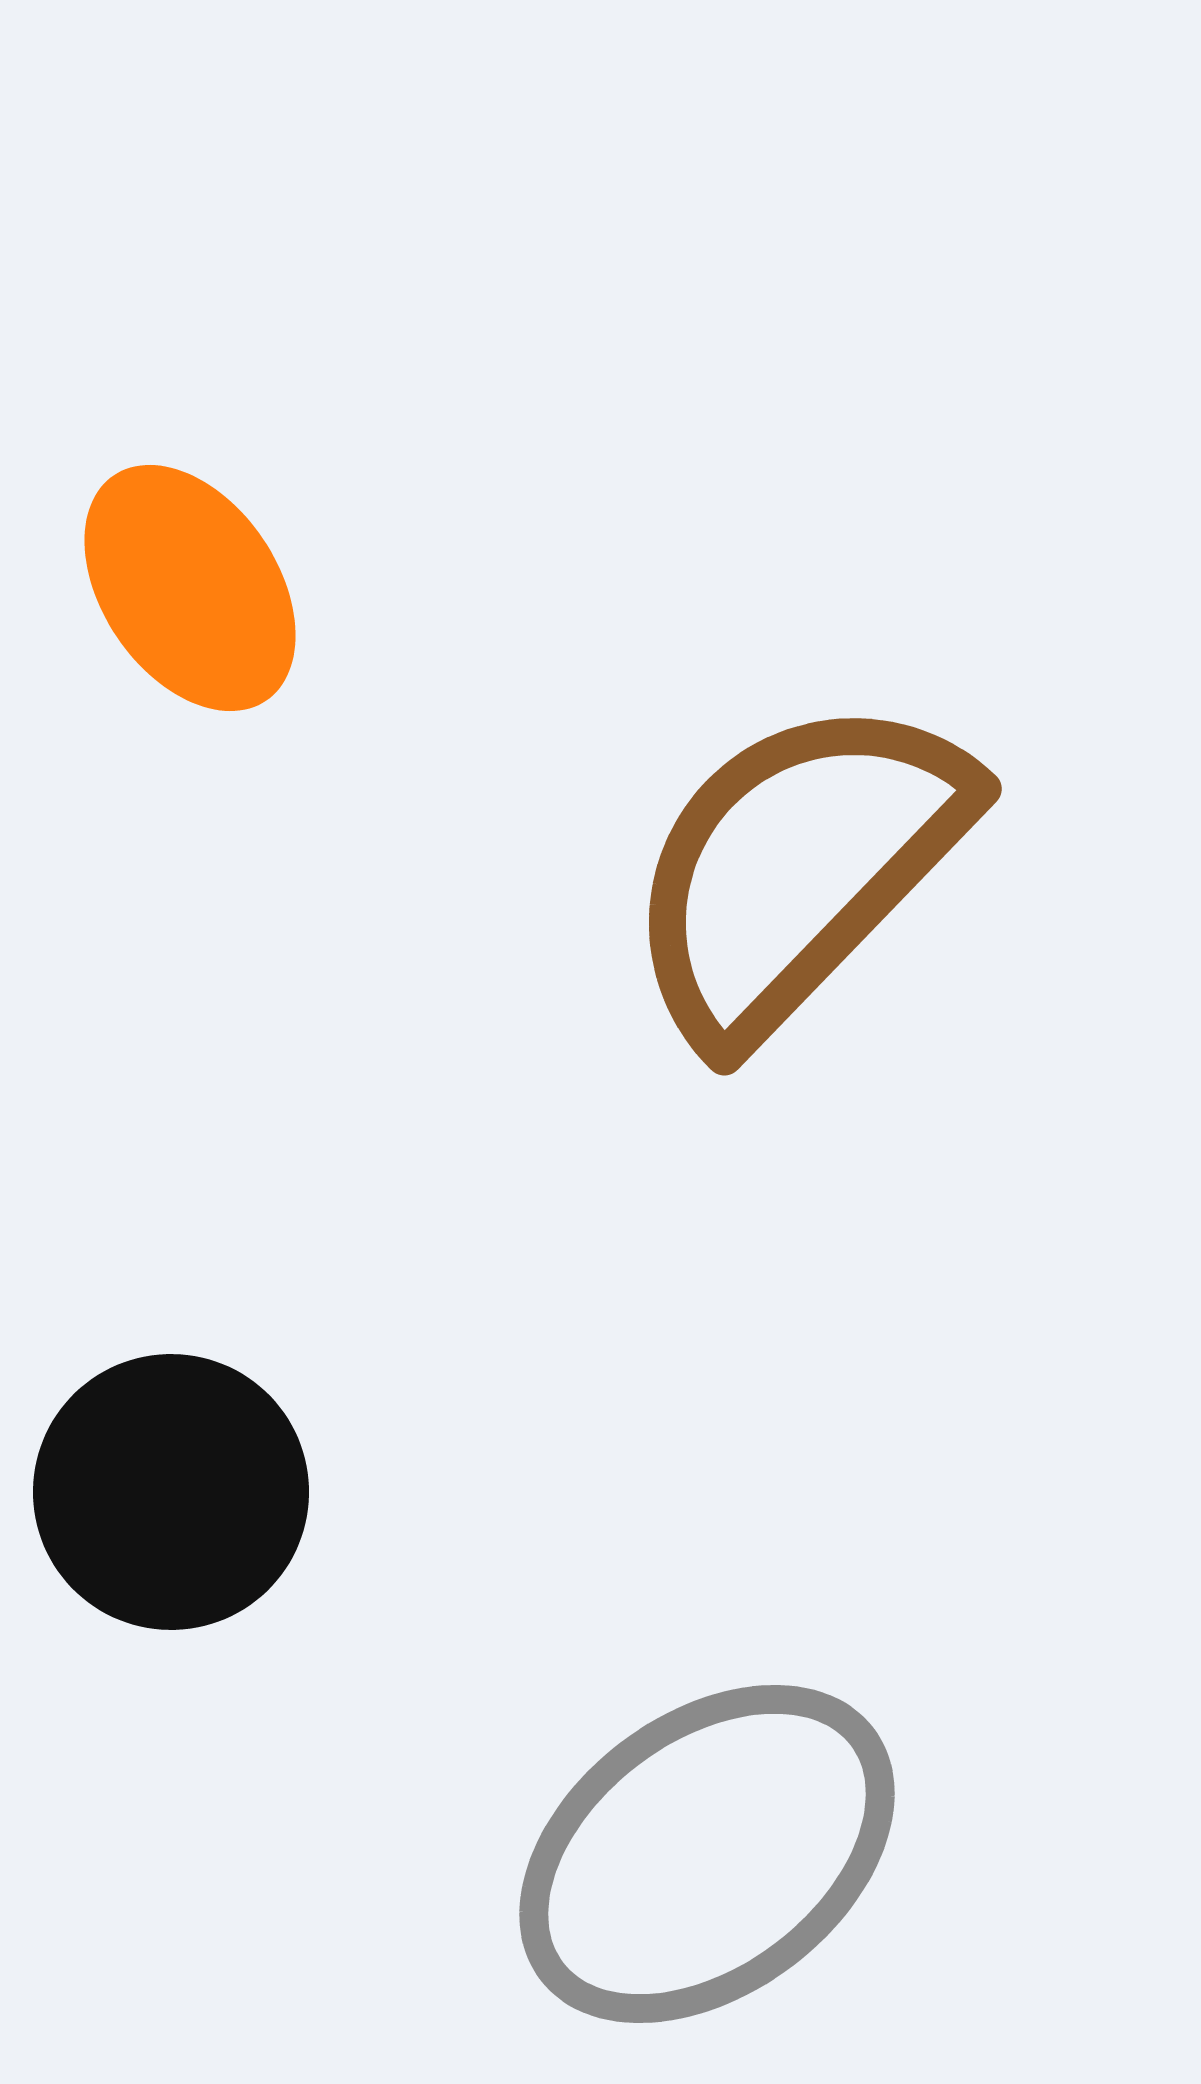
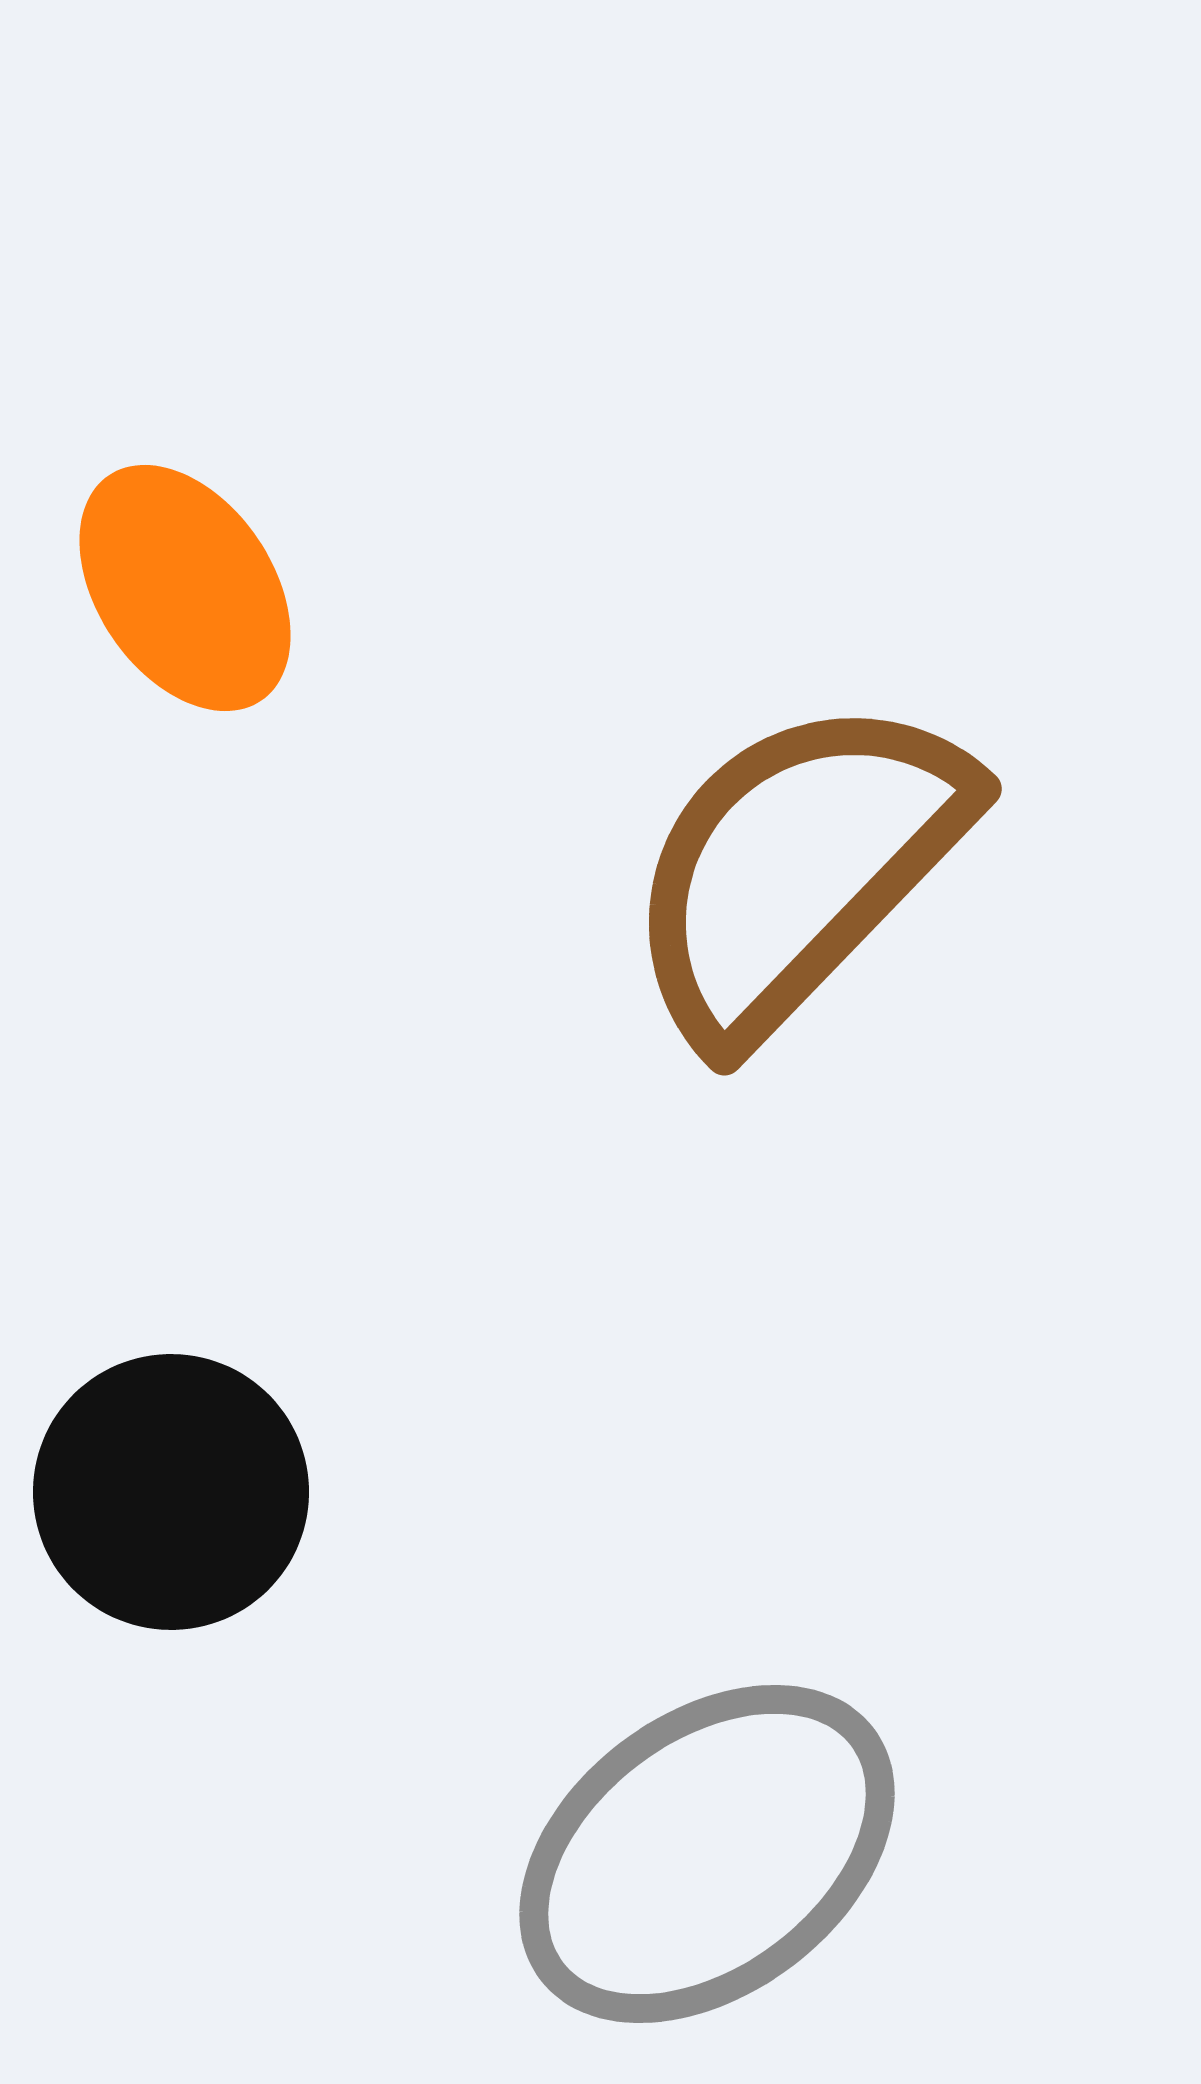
orange ellipse: moved 5 px left
